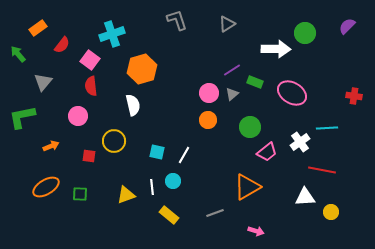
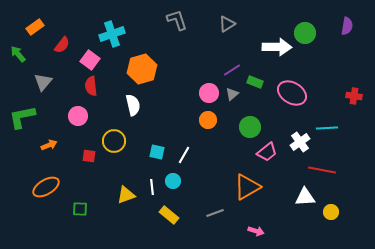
purple semicircle at (347, 26): rotated 144 degrees clockwise
orange rectangle at (38, 28): moved 3 px left, 1 px up
white arrow at (276, 49): moved 1 px right, 2 px up
orange arrow at (51, 146): moved 2 px left, 1 px up
green square at (80, 194): moved 15 px down
